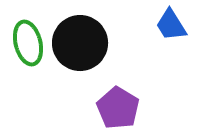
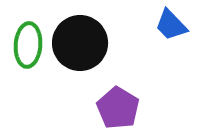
blue trapezoid: rotated 12 degrees counterclockwise
green ellipse: moved 2 px down; rotated 18 degrees clockwise
